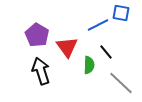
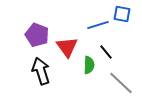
blue square: moved 1 px right, 1 px down
blue line: rotated 10 degrees clockwise
purple pentagon: rotated 10 degrees counterclockwise
